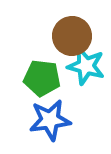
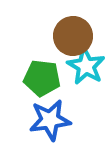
brown circle: moved 1 px right
cyan star: rotated 15 degrees clockwise
